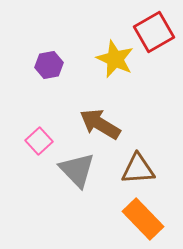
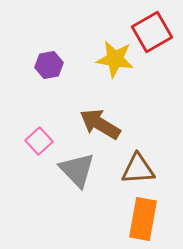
red square: moved 2 px left
yellow star: rotated 15 degrees counterclockwise
orange rectangle: rotated 54 degrees clockwise
